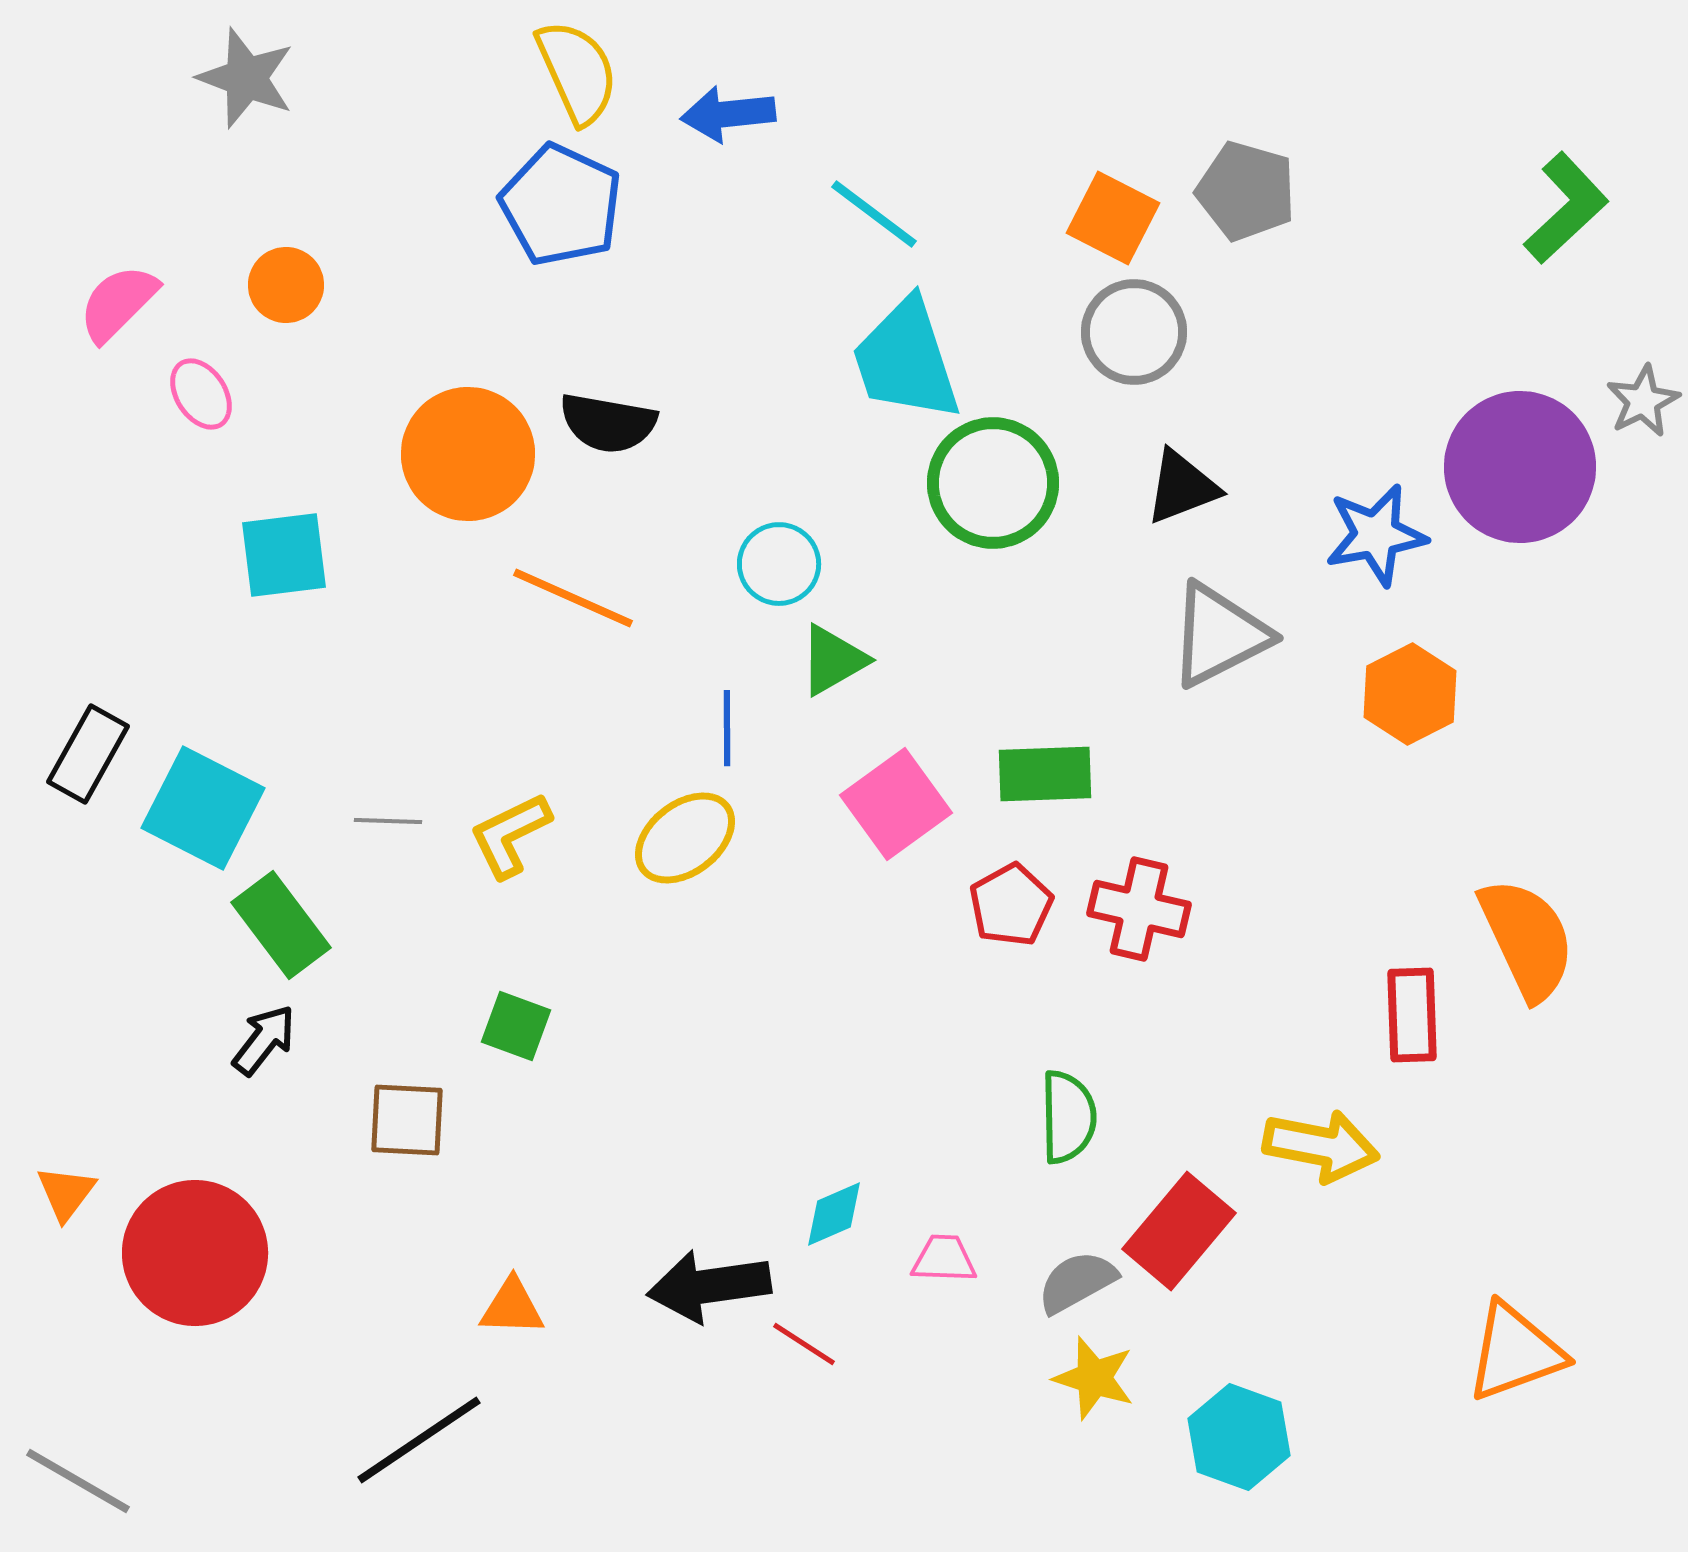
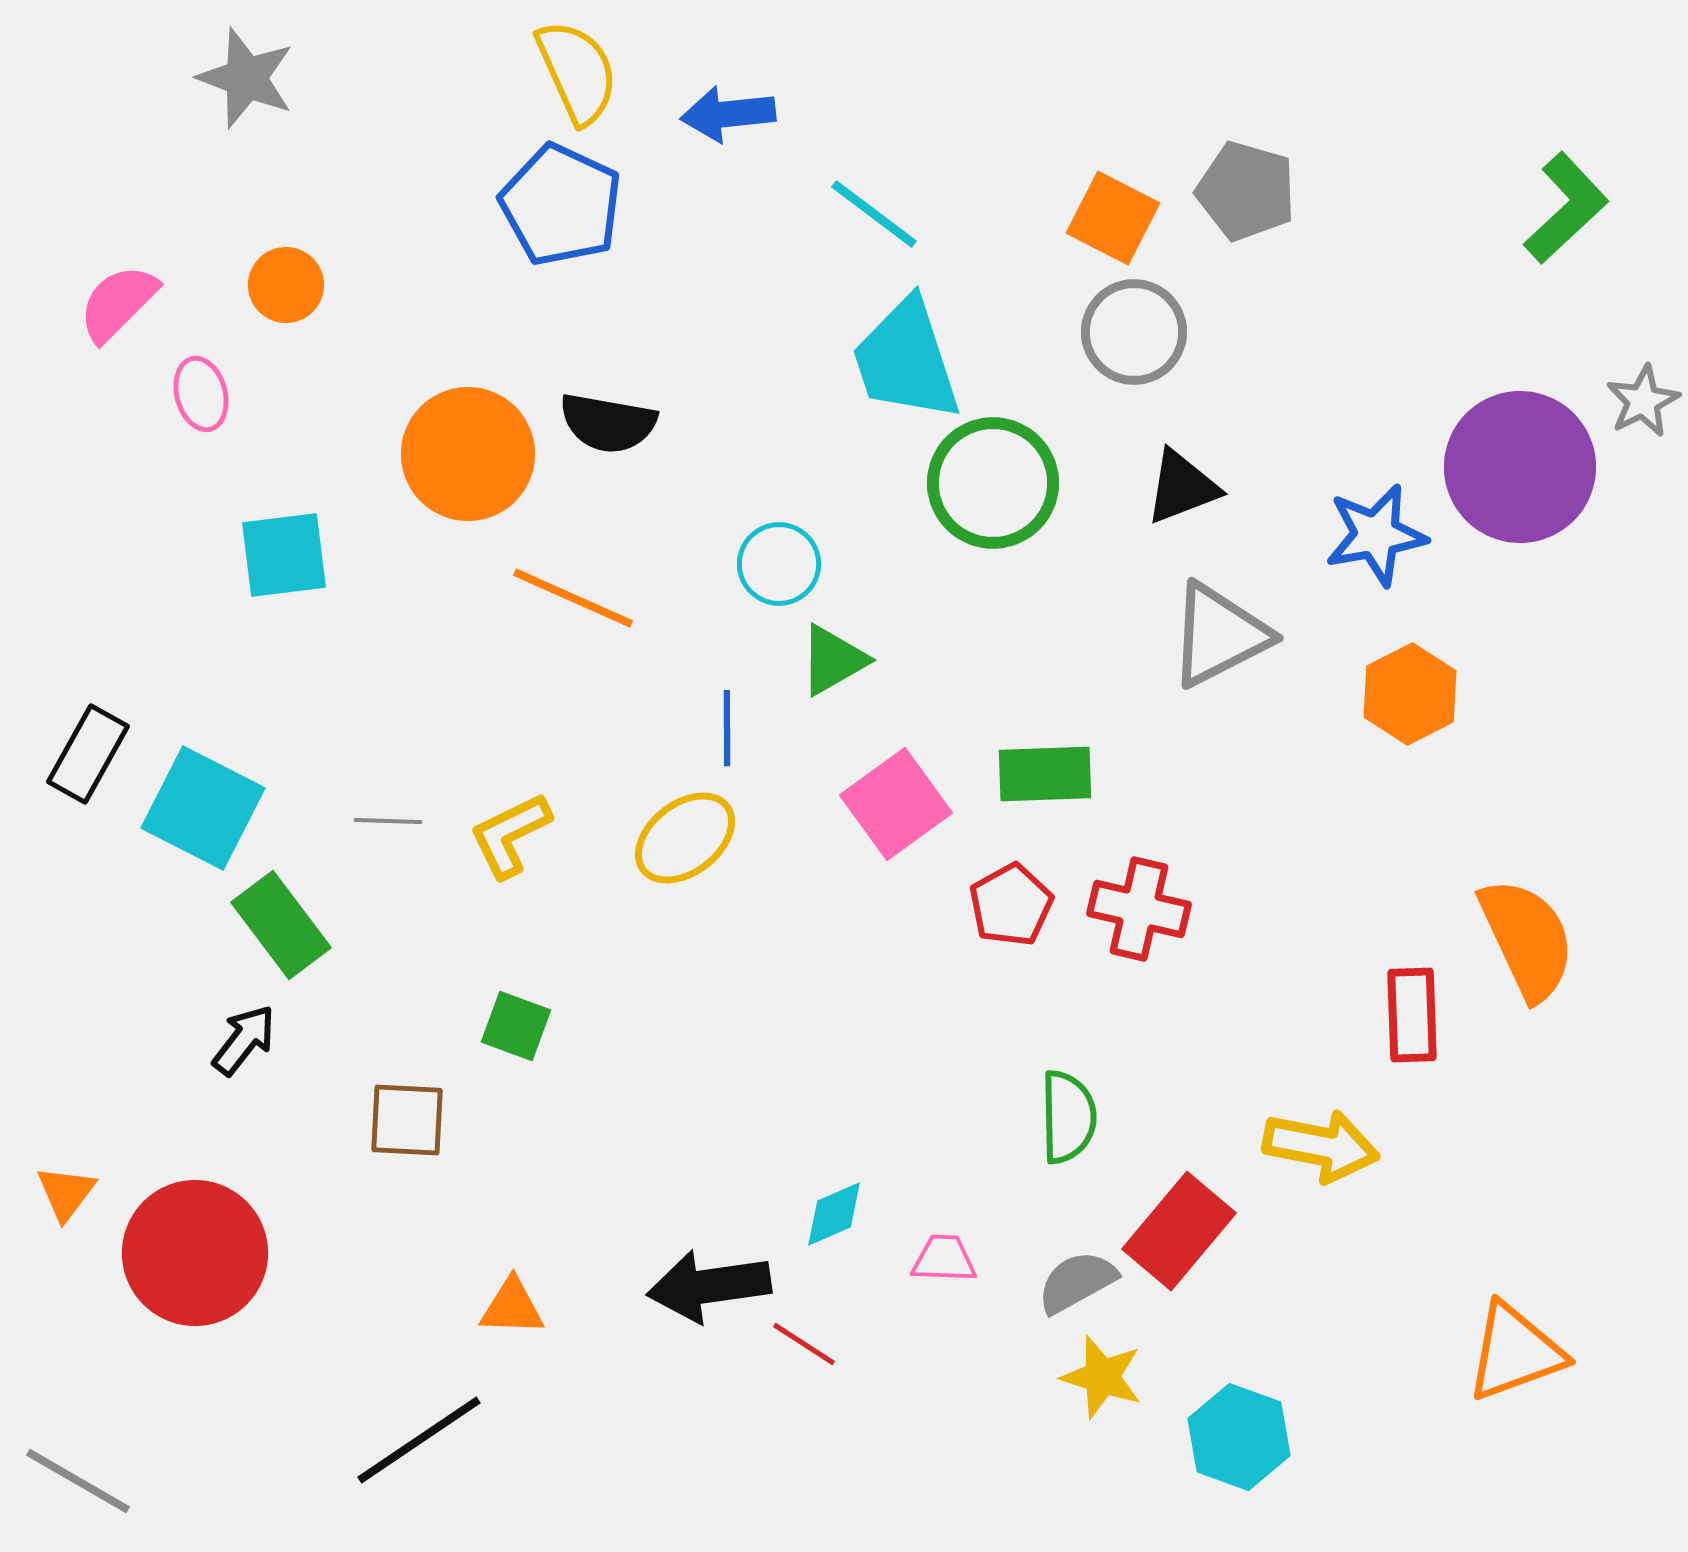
pink ellipse at (201, 394): rotated 18 degrees clockwise
black arrow at (264, 1040): moved 20 px left
yellow star at (1094, 1378): moved 8 px right, 1 px up
